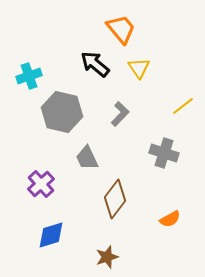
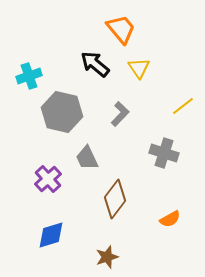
purple cross: moved 7 px right, 5 px up
